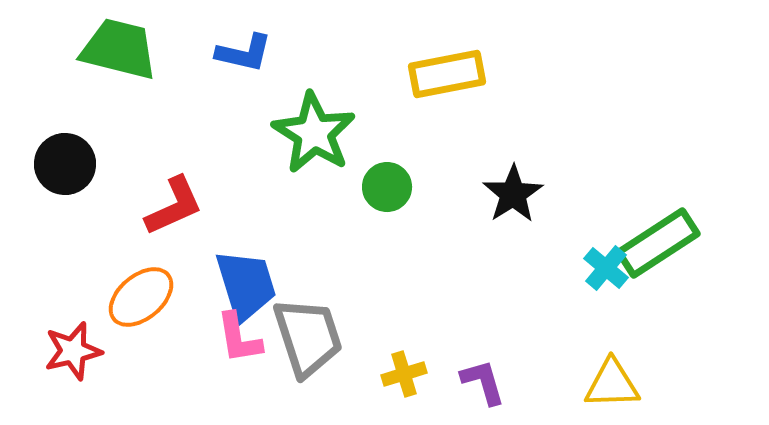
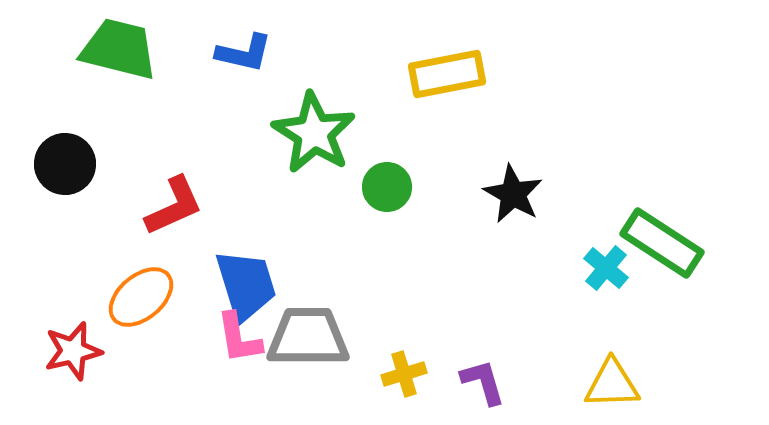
black star: rotated 10 degrees counterclockwise
green rectangle: moved 4 px right; rotated 66 degrees clockwise
gray trapezoid: rotated 72 degrees counterclockwise
